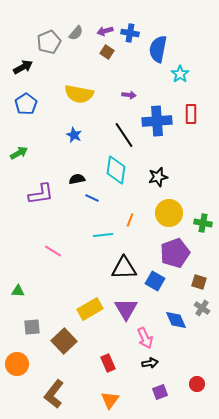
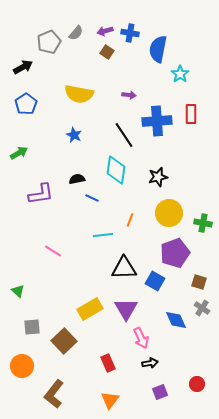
green triangle at (18, 291): rotated 40 degrees clockwise
pink arrow at (145, 338): moved 4 px left
orange circle at (17, 364): moved 5 px right, 2 px down
